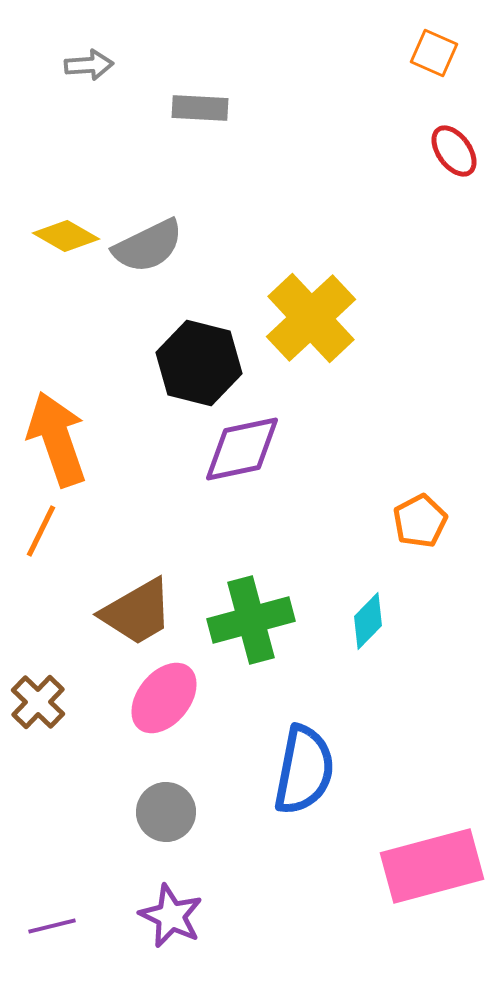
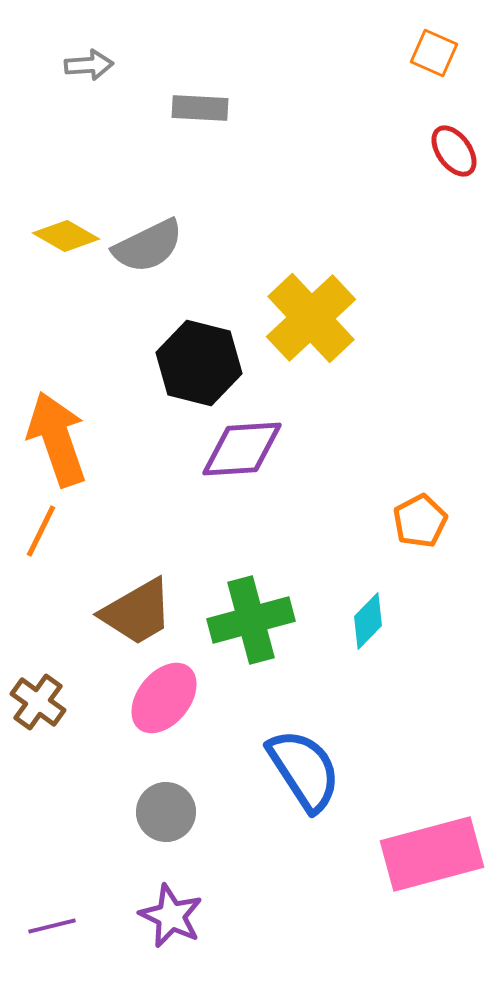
purple diamond: rotated 8 degrees clockwise
brown cross: rotated 8 degrees counterclockwise
blue semicircle: rotated 44 degrees counterclockwise
pink rectangle: moved 12 px up
